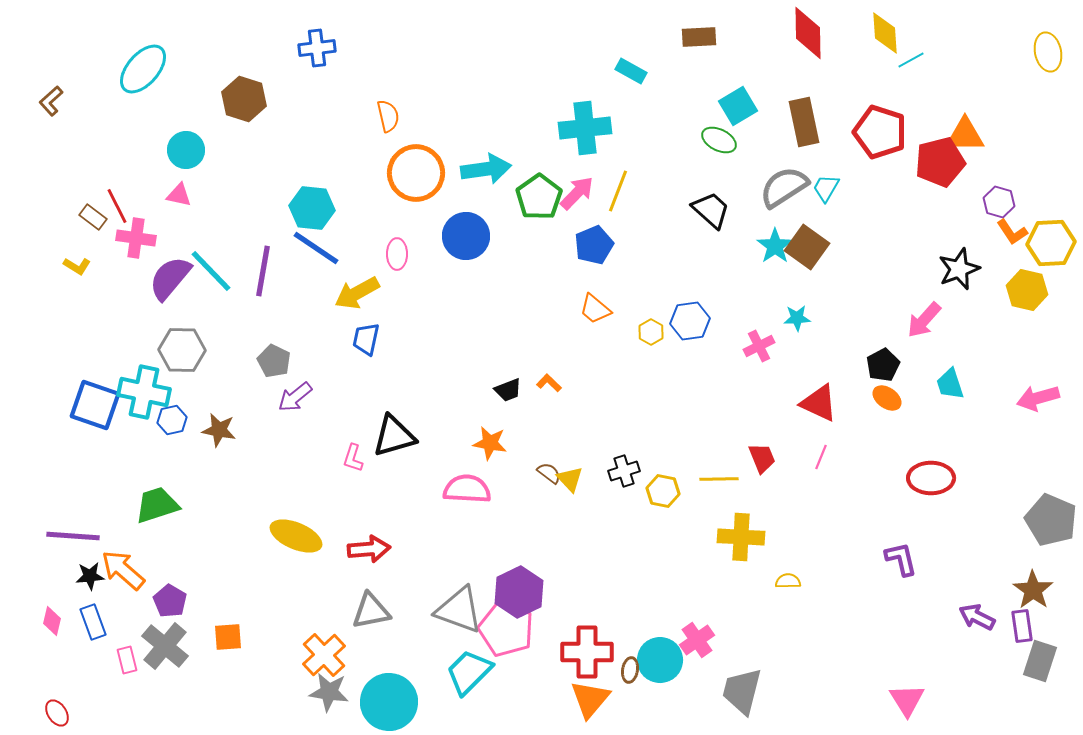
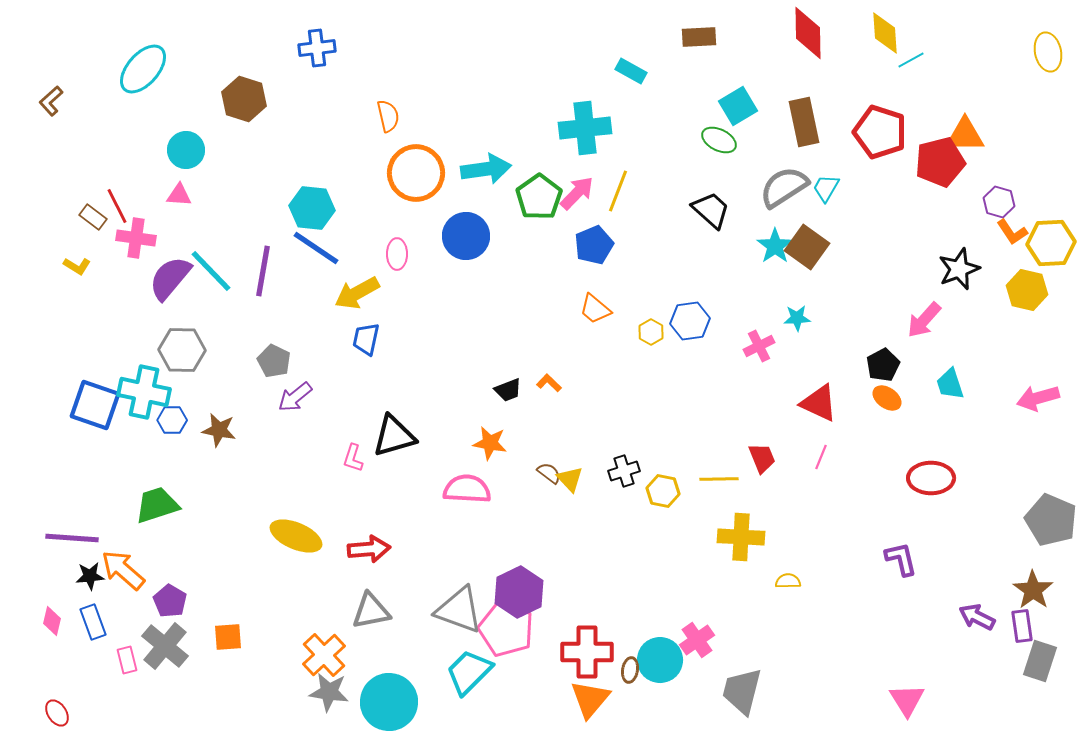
pink triangle at (179, 195): rotated 8 degrees counterclockwise
blue hexagon at (172, 420): rotated 12 degrees clockwise
purple line at (73, 536): moved 1 px left, 2 px down
